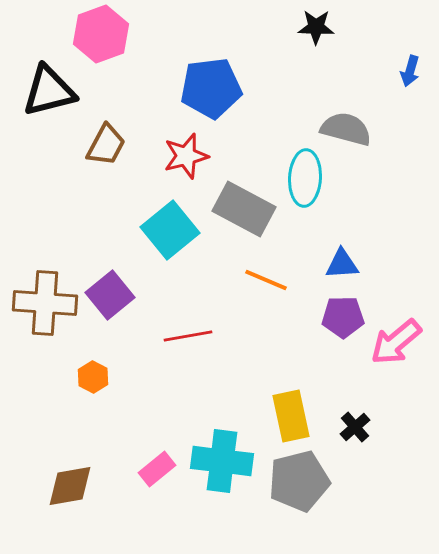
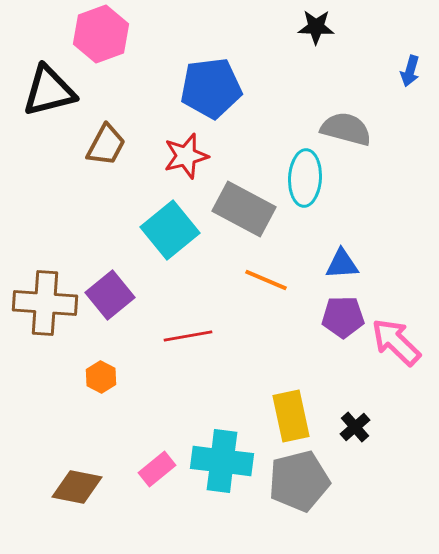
pink arrow: rotated 84 degrees clockwise
orange hexagon: moved 8 px right
brown diamond: moved 7 px right, 1 px down; rotated 21 degrees clockwise
